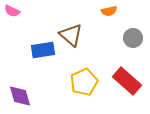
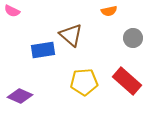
yellow pentagon: rotated 20 degrees clockwise
purple diamond: rotated 50 degrees counterclockwise
